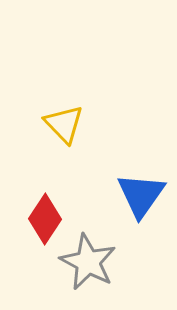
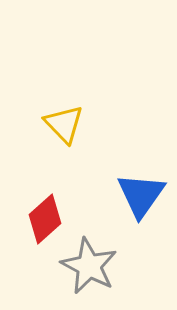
red diamond: rotated 15 degrees clockwise
gray star: moved 1 px right, 4 px down
